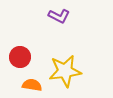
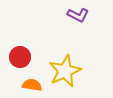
purple L-shape: moved 19 px right, 1 px up
yellow star: rotated 16 degrees counterclockwise
